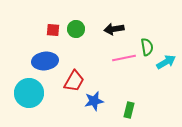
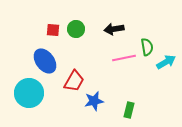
blue ellipse: rotated 60 degrees clockwise
